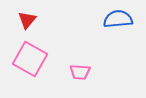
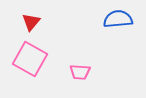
red triangle: moved 4 px right, 2 px down
